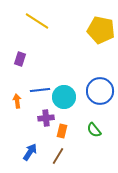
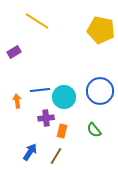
purple rectangle: moved 6 px left, 7 px up; rotated 40 degrees clockwise
brown line: moved 2 px left
